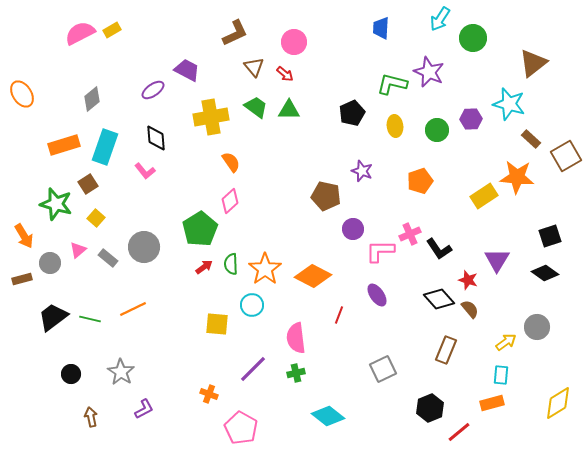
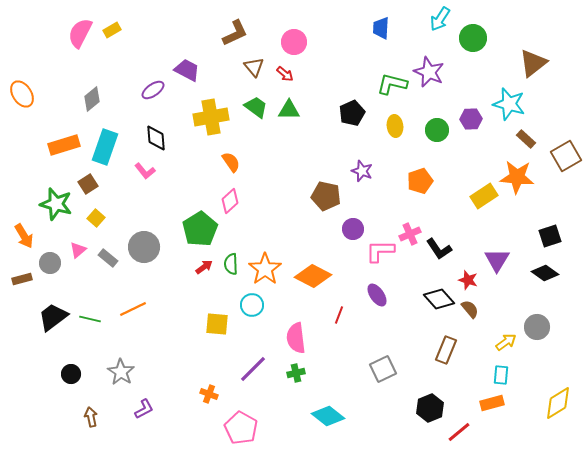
pink semicircle at (80, 33): rotated 36 degrees counterclockwise
brown rectangle at (531, 139): moved 5 px left
